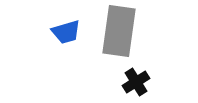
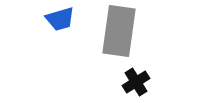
blue trapezoid: moved 6 px left, 13 px up
